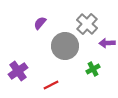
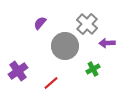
red line: moved 2 px up; rotated 14 degrees counterclockwise
